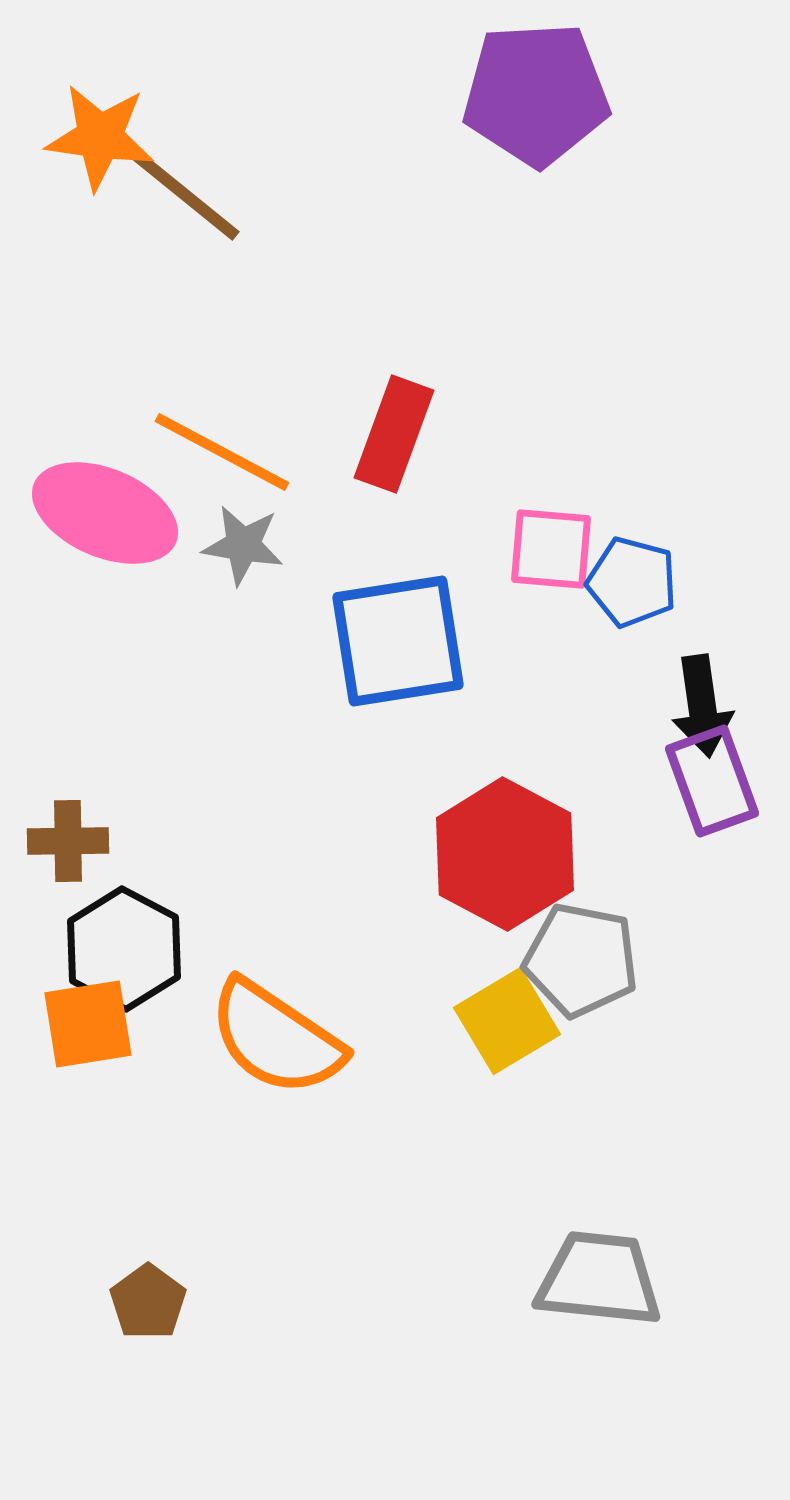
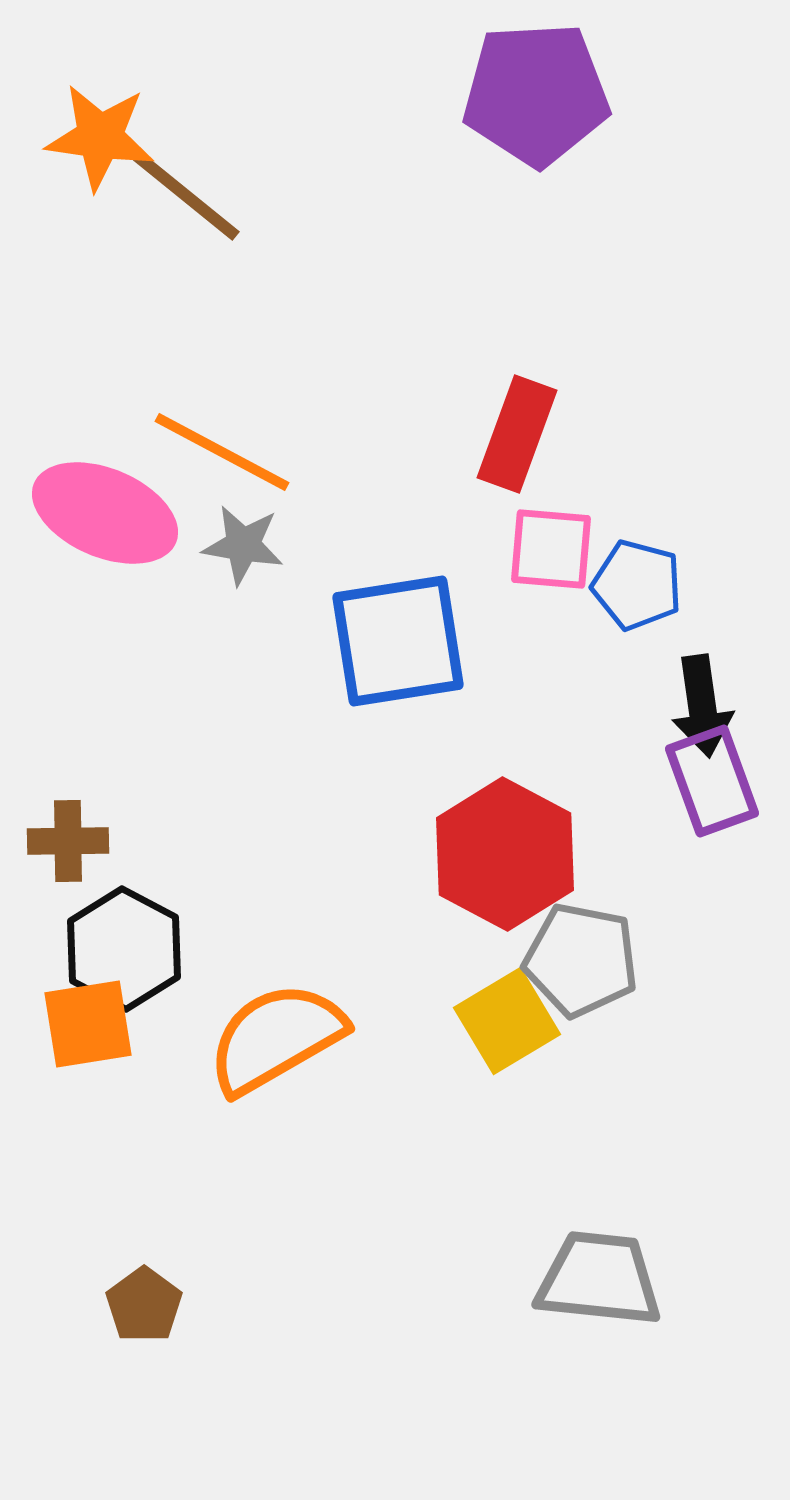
red rectangle: moved 123 px right
blue pentagon: moved 5 px right, 3 px down
orange semicircle: rotated 116 degrees clockwise
brown pentagon: moved 4 px left, 3 px down
